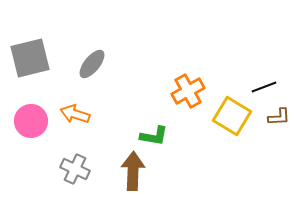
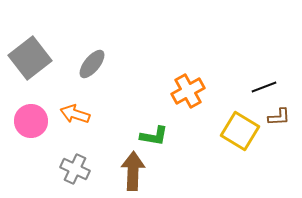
gray square: rotated 24 degrees counterclockwise
yellow square: moved 8 px right, 15 px down
